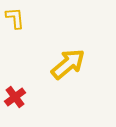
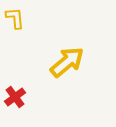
yellow arrow: moved 1 px left, 2 px up
